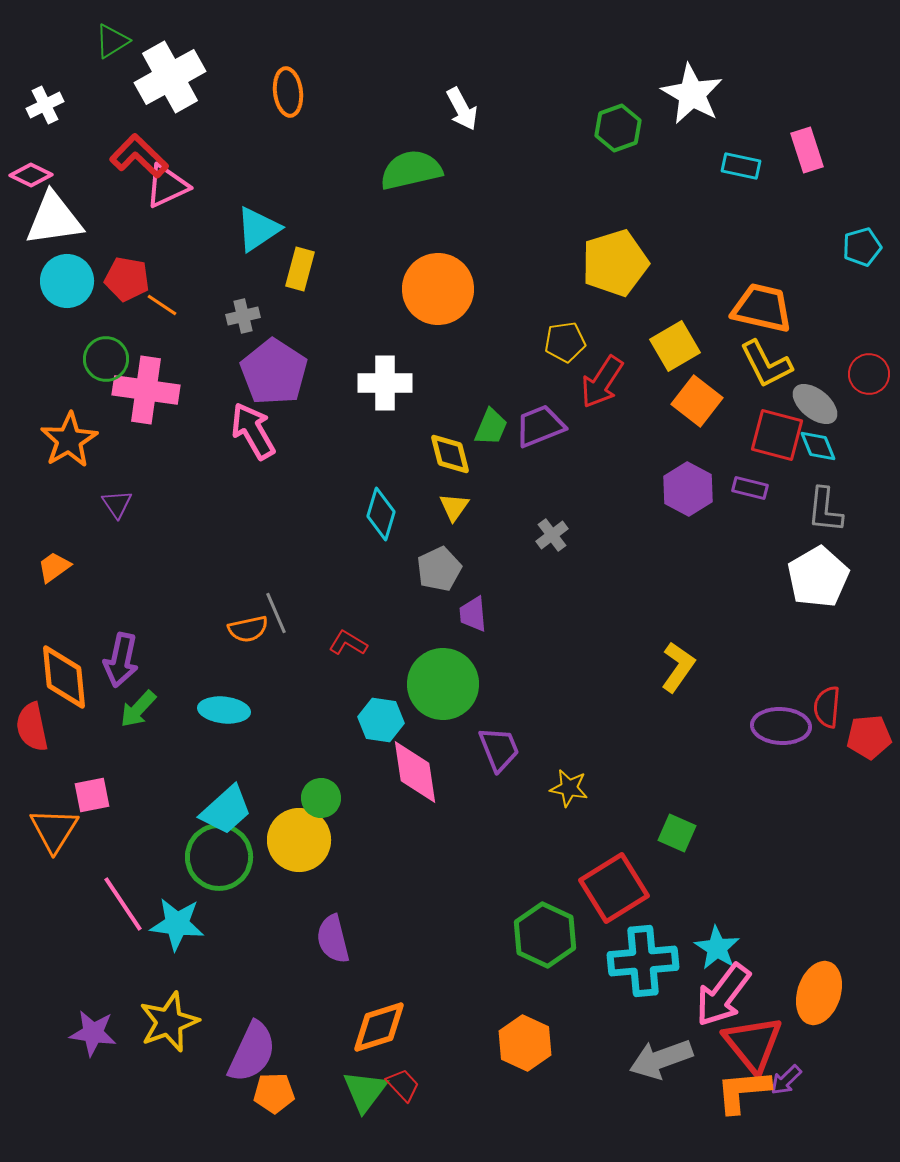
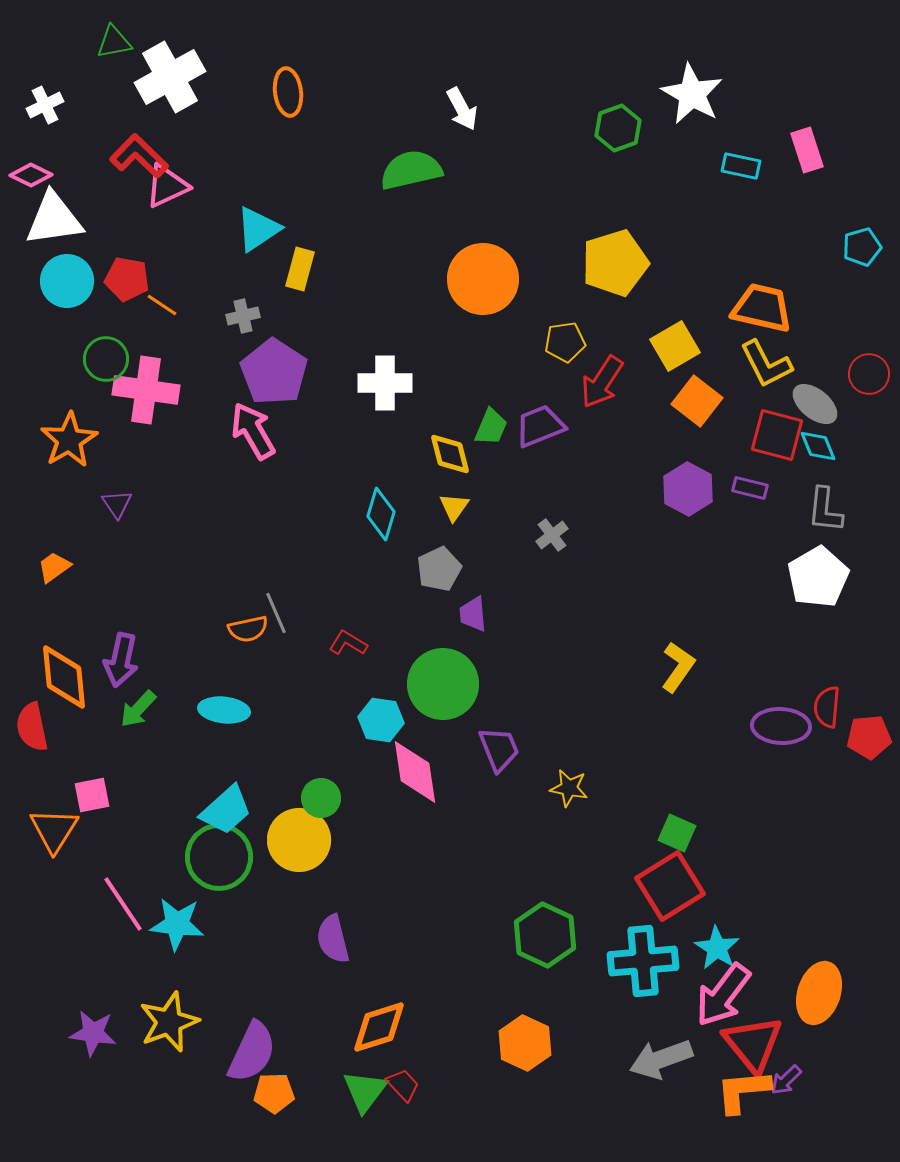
green triangle at (112, 41): moved 2 px right, 1 px down; rotated 21 degrees clockwise
orange circle at (438, 289): moved 45 px right, 10 px up
red square at (614, 888): moved 56 px right, 2 px up
